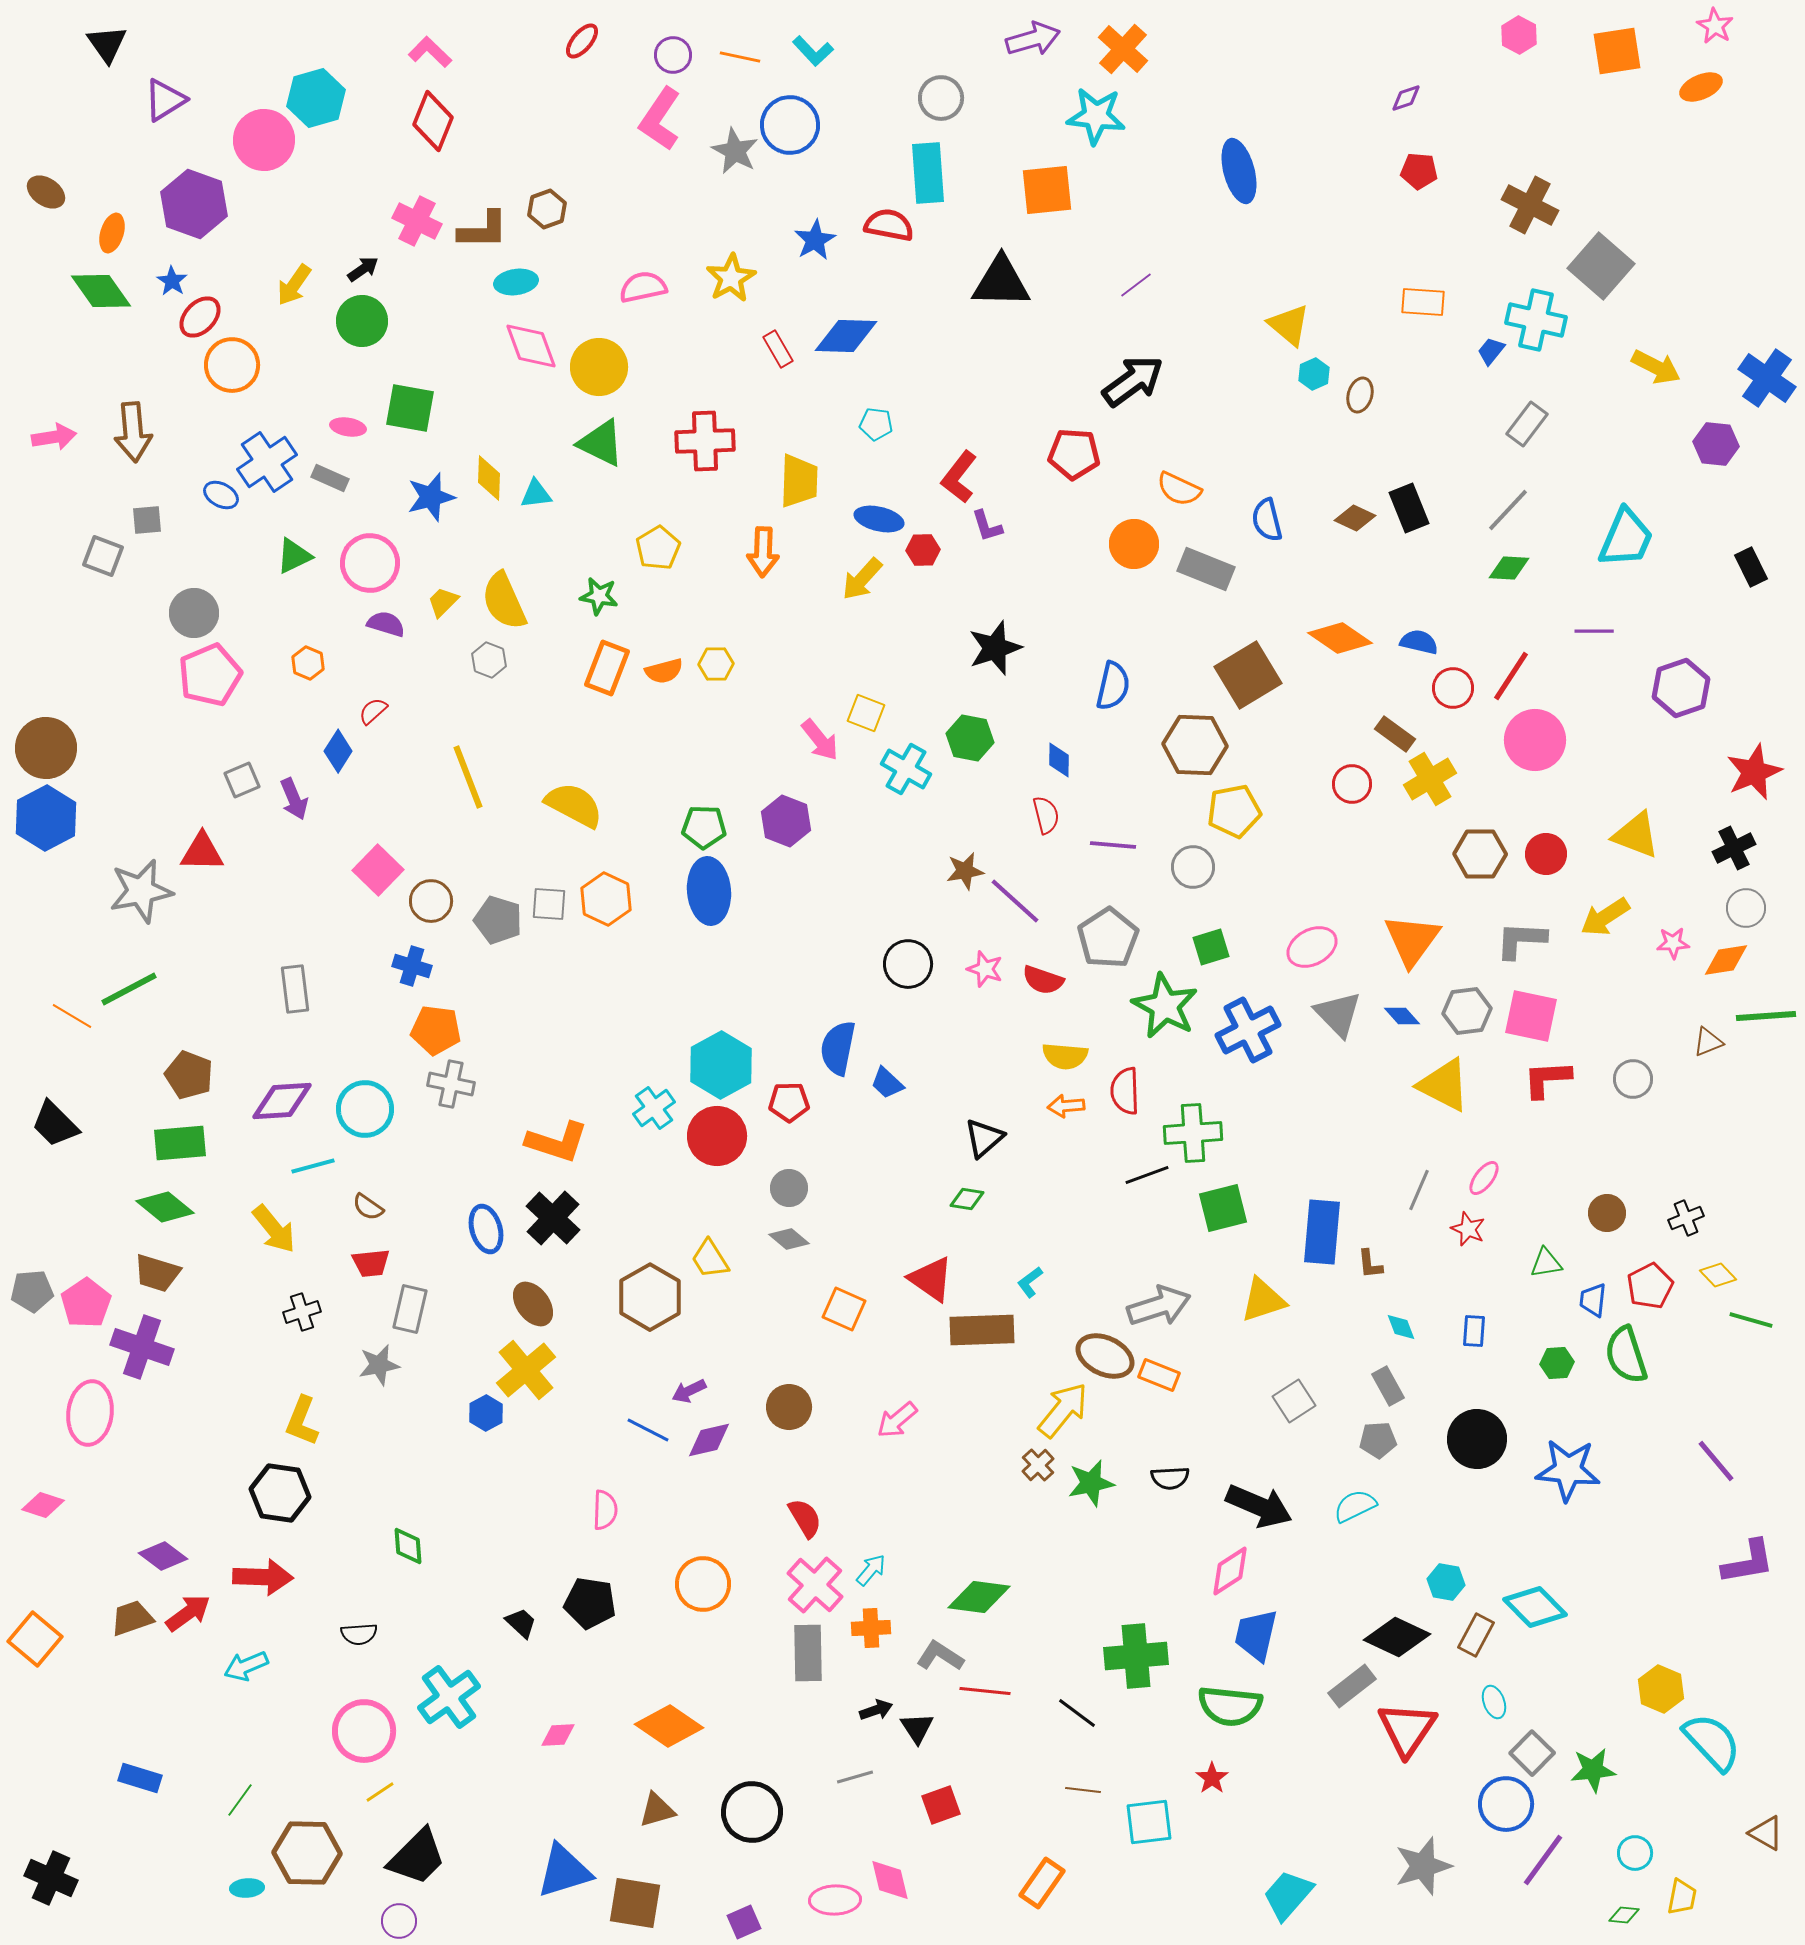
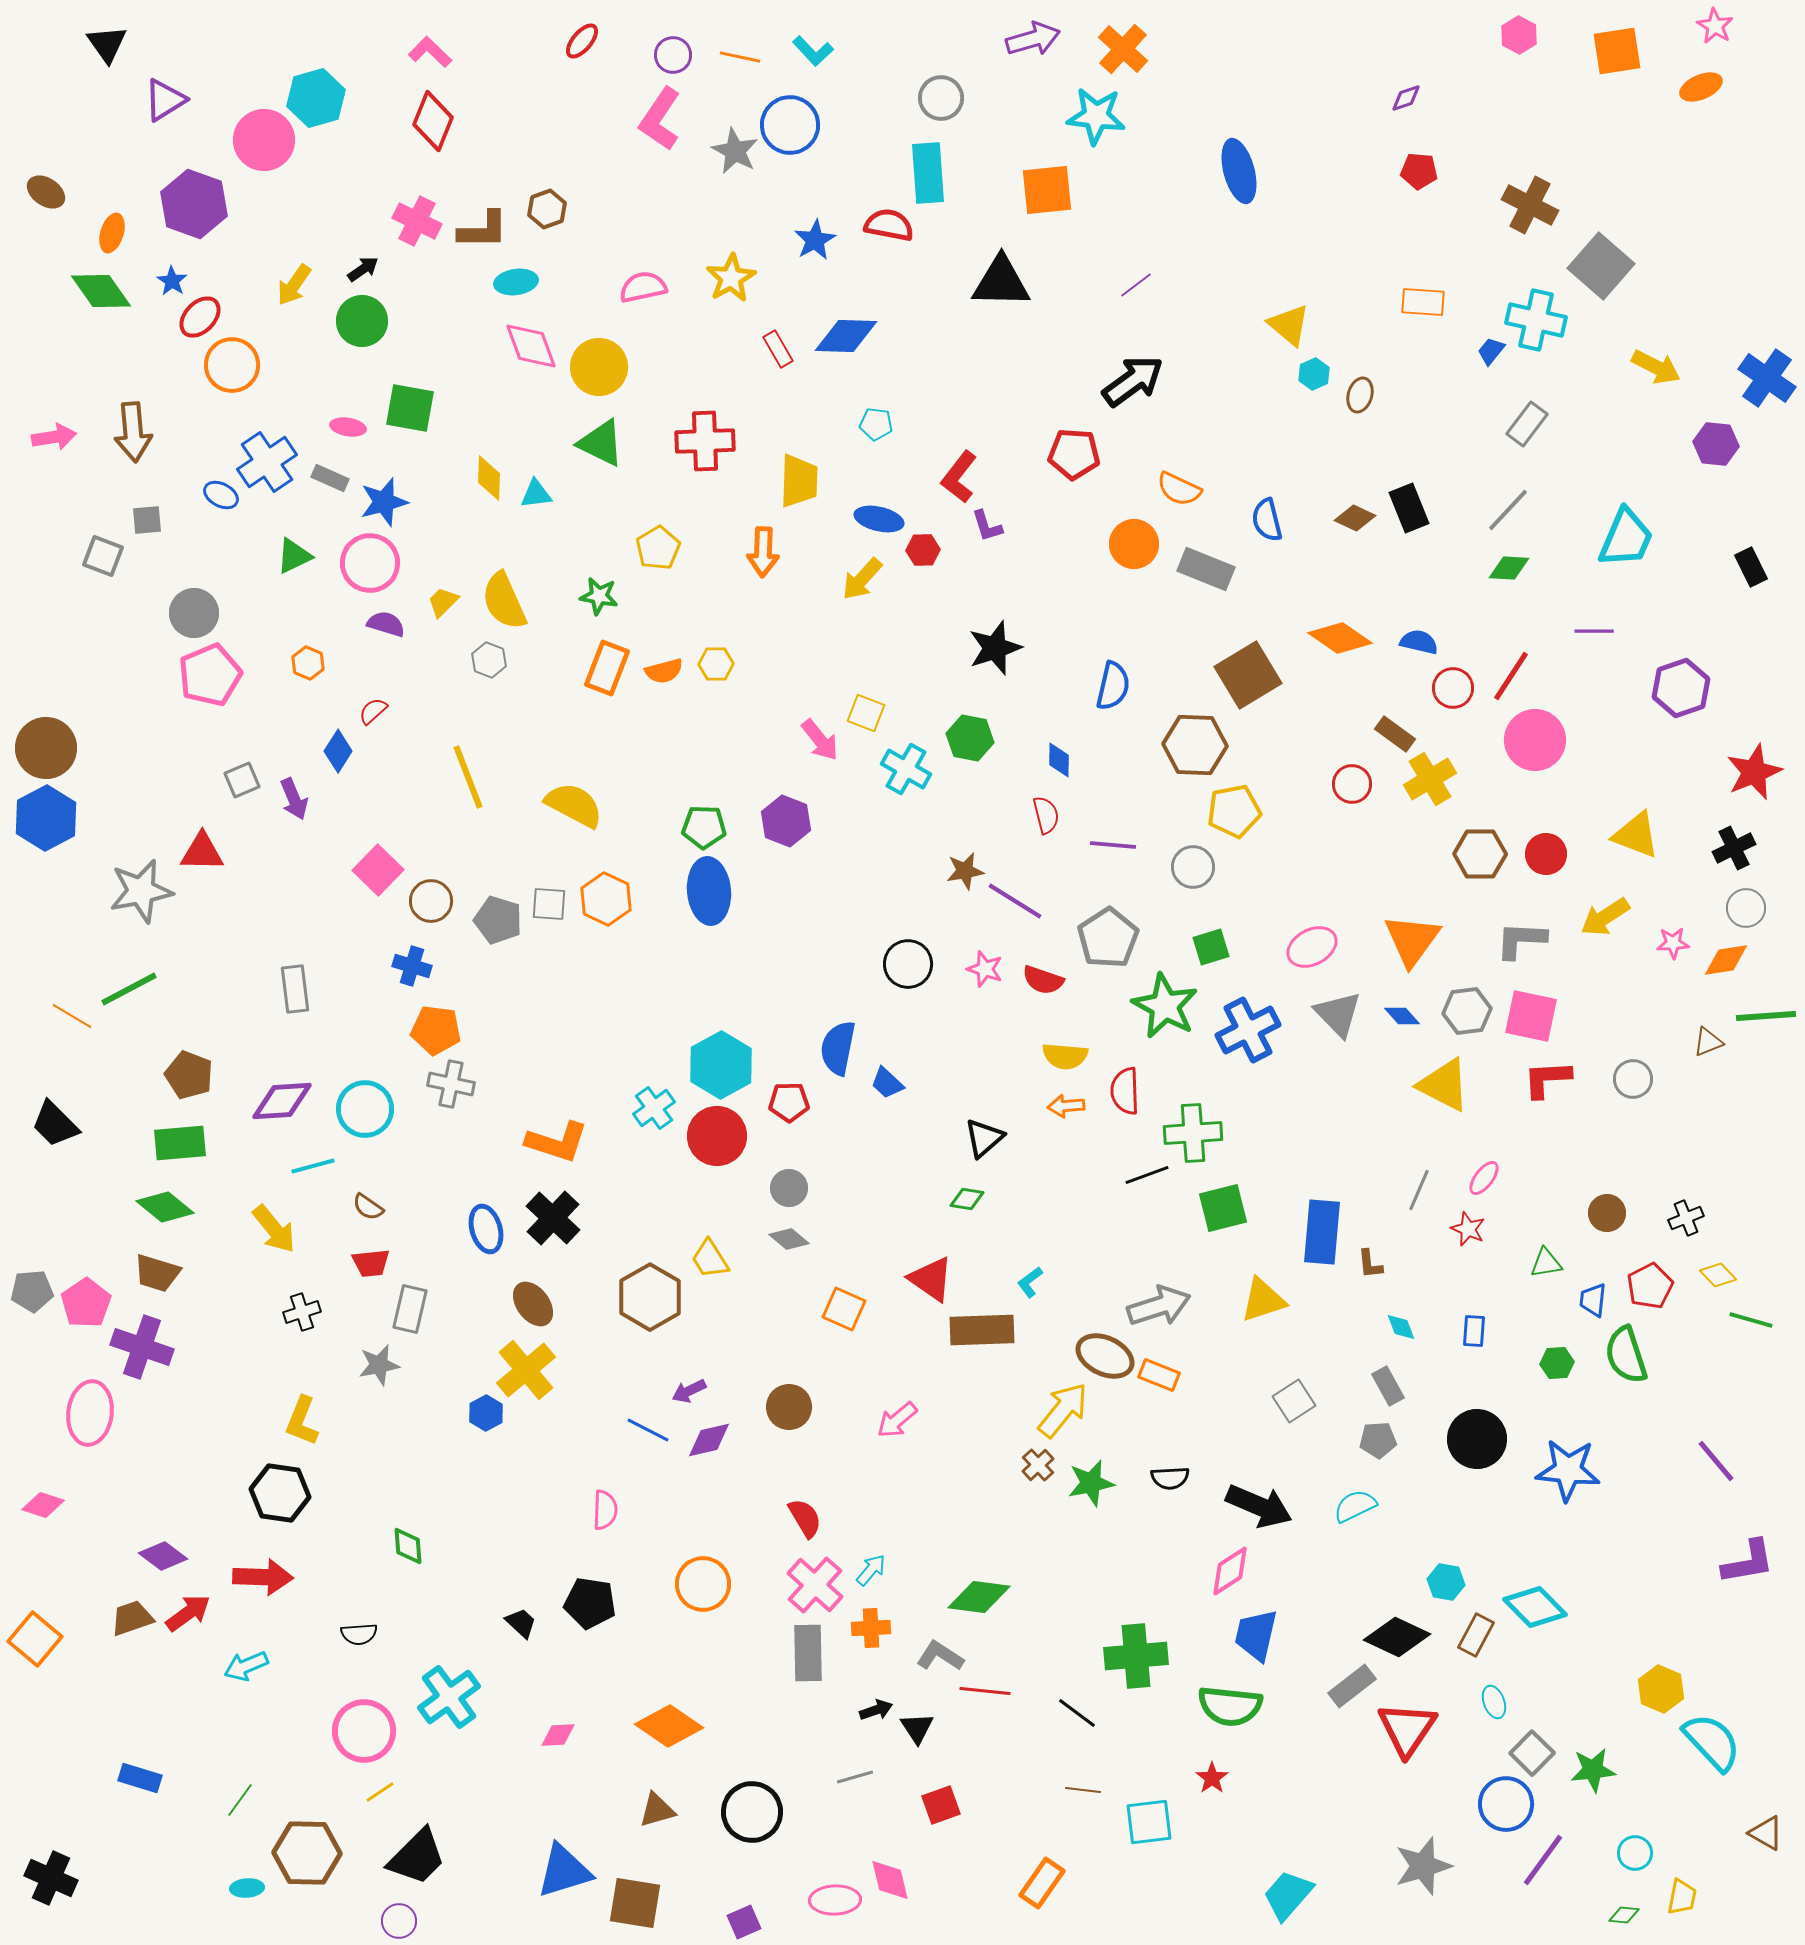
blue star at (431, 497): moved 47 px left, 5 px down
purple line at (1015, 901): rotated 10 degrees counterclockwise
